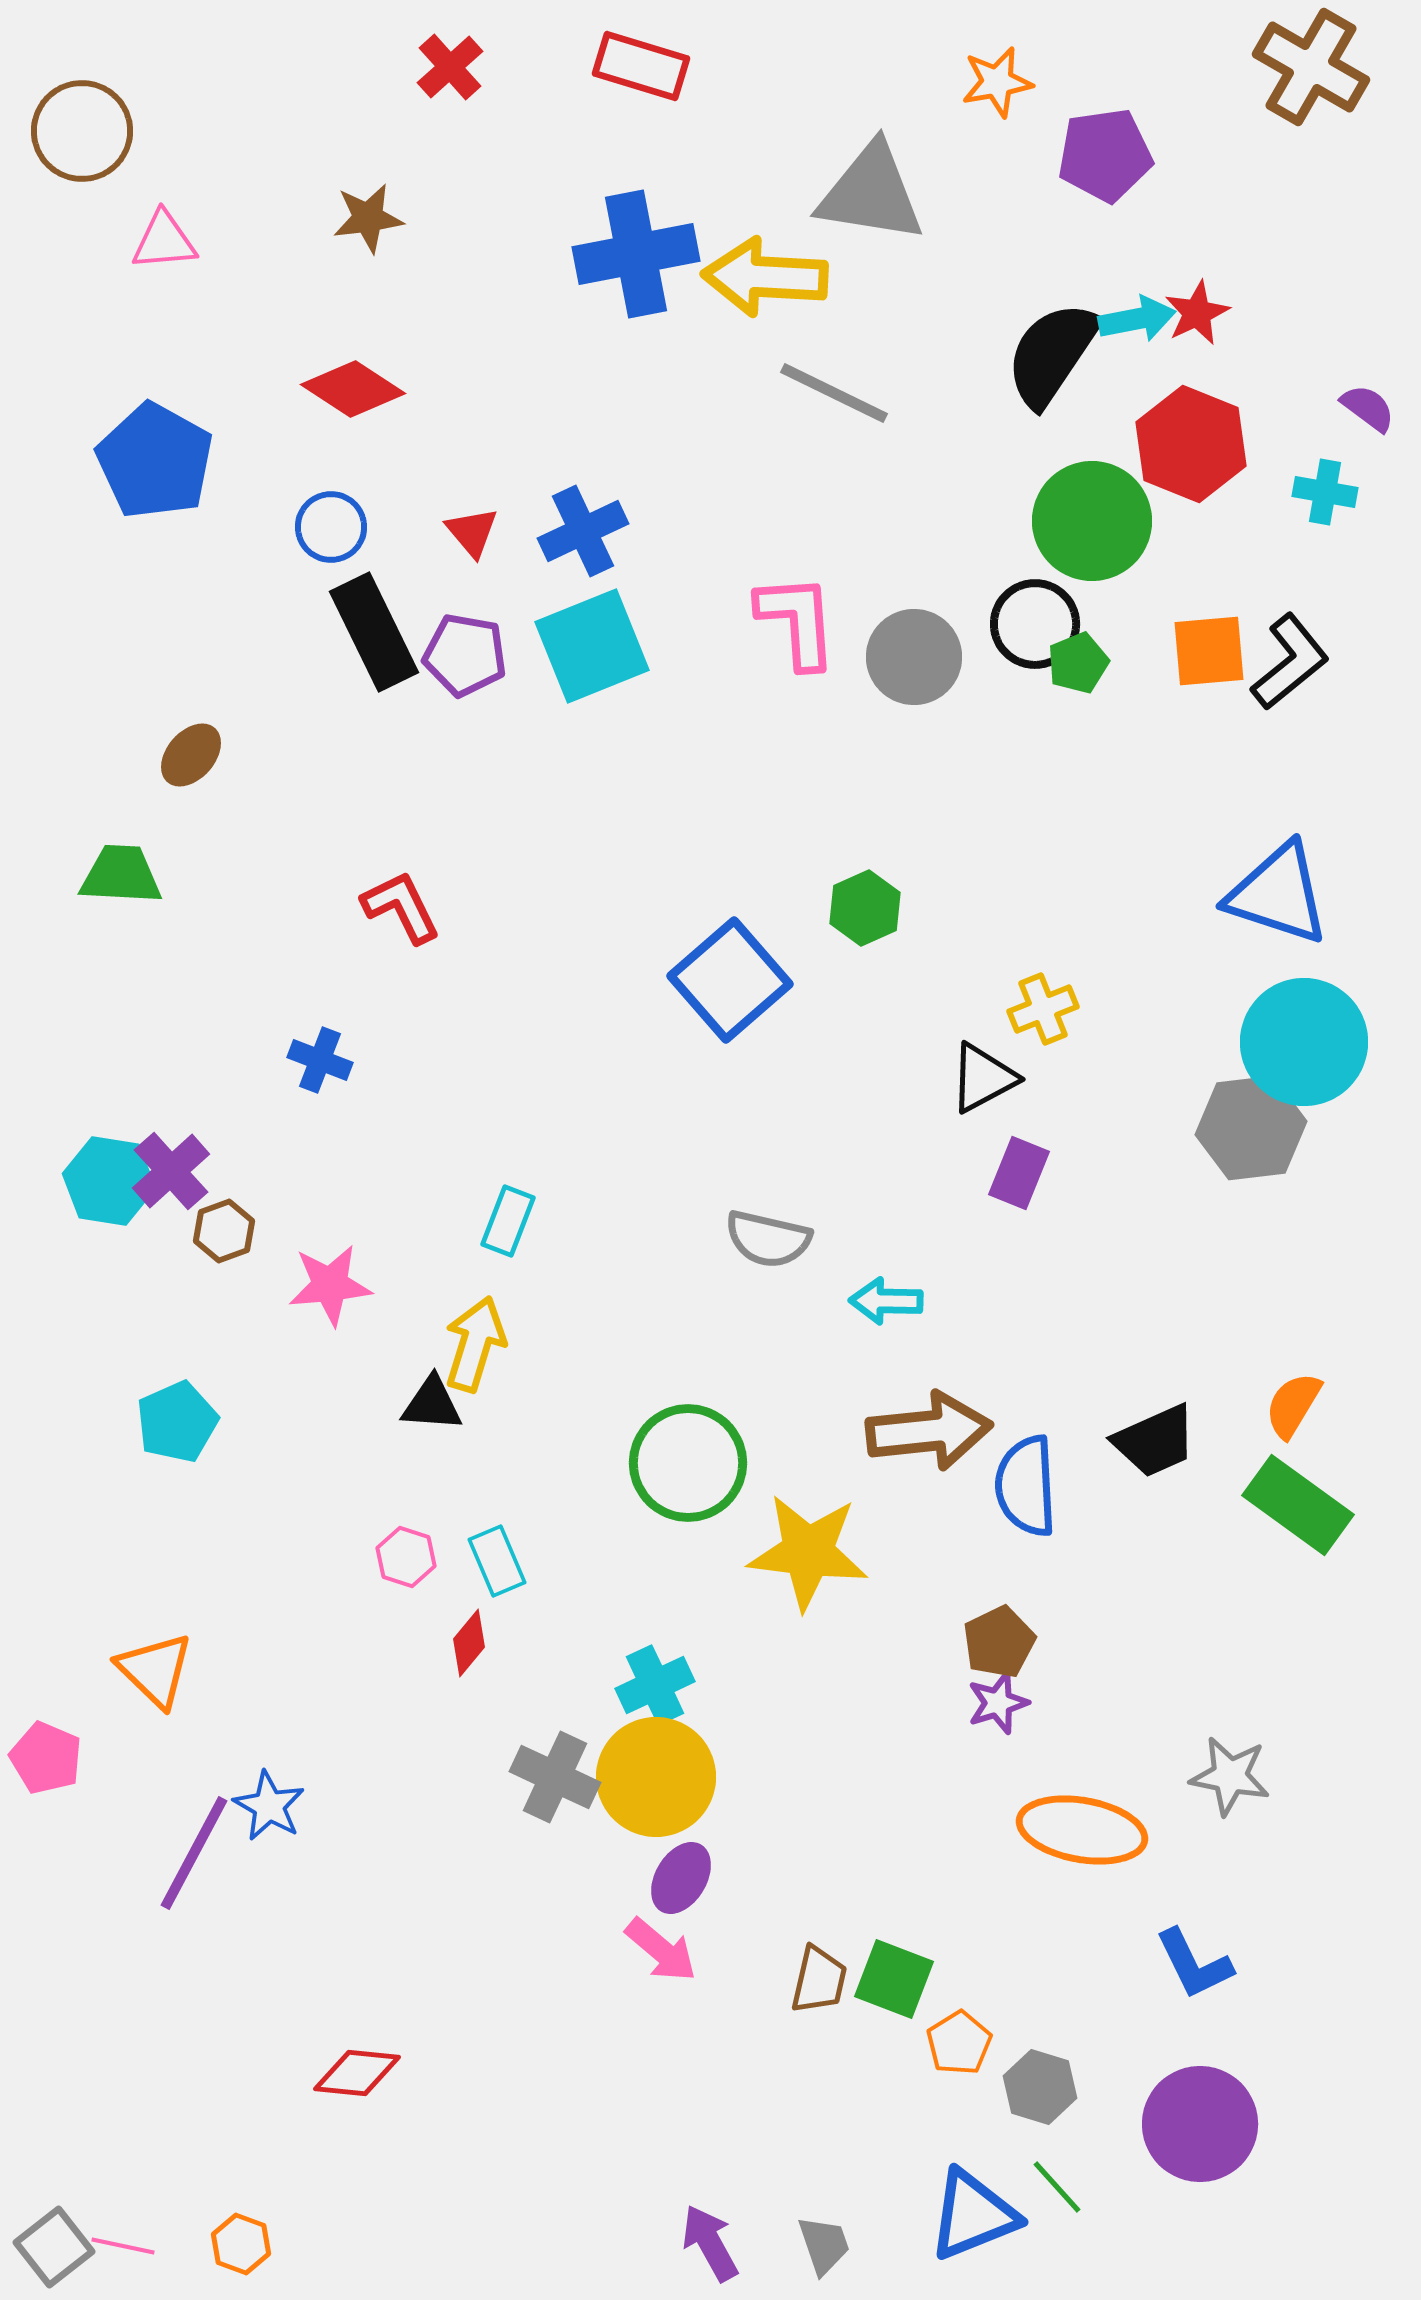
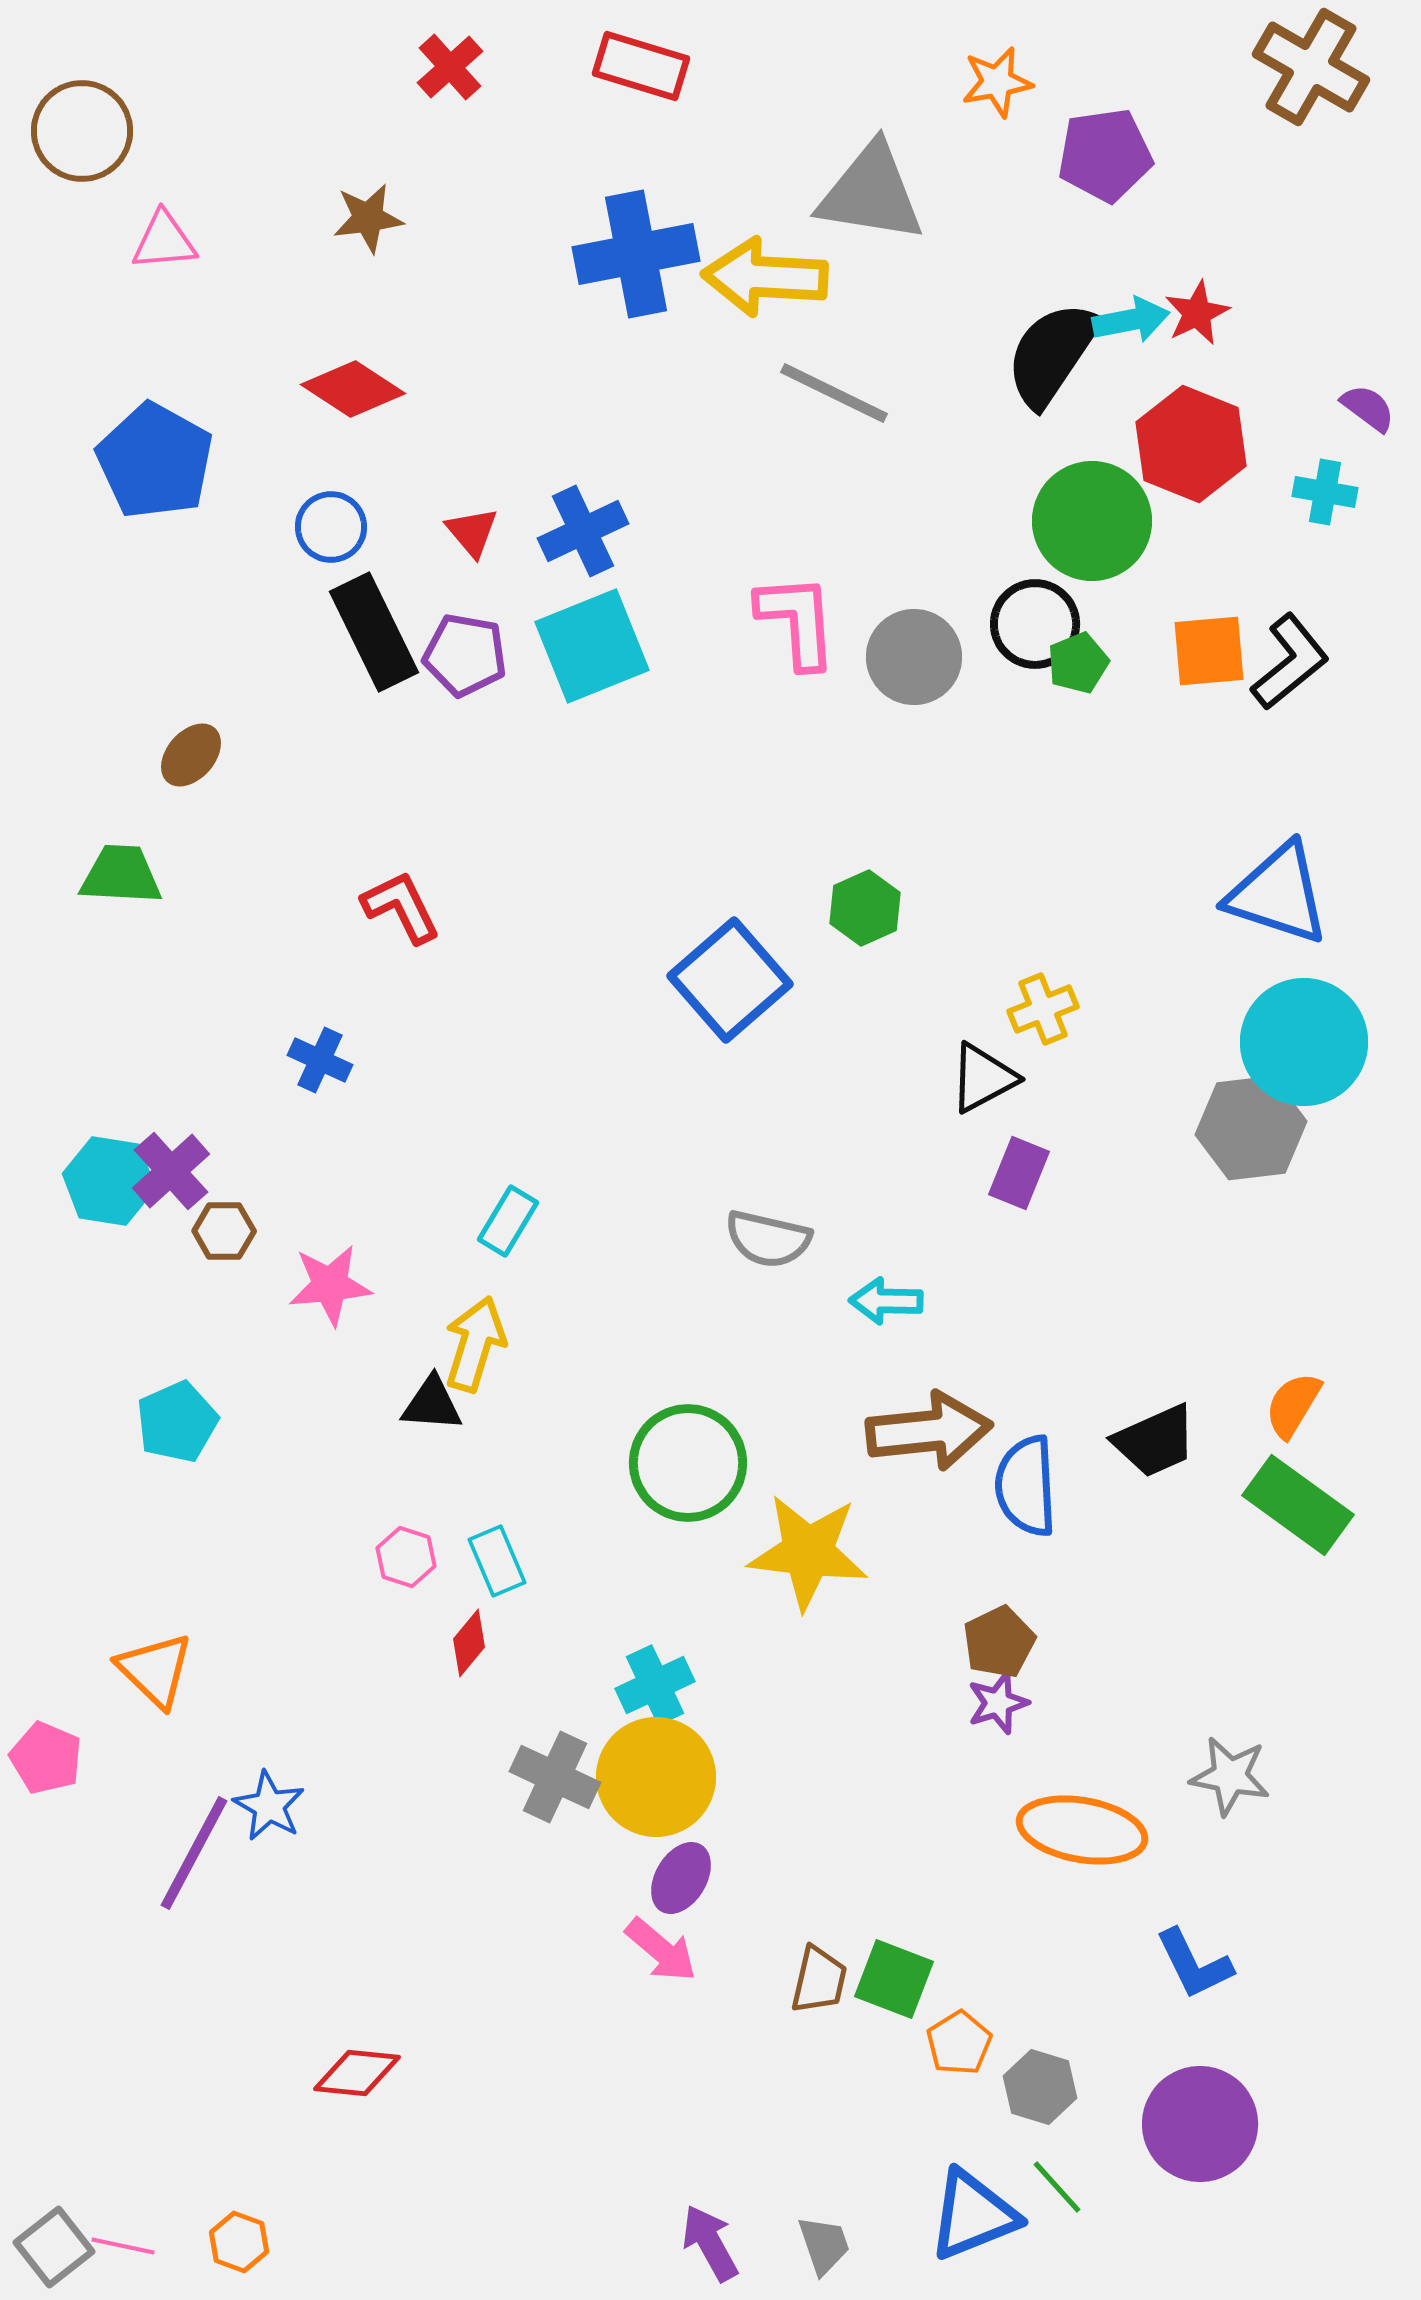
cyan arrow at (1137, 319): moved 6 px left, 1 px down
blue cross at (320, 1060): rotated 4 degrees clockwise
cyan rectangle at (508, 1221): rotated 10 degrees clockwise
brown hexagon at (224, 1231): rotated 20 degrees clockwise
orange hexagon at (241, 2244): moved 2 px left, 2 px up
